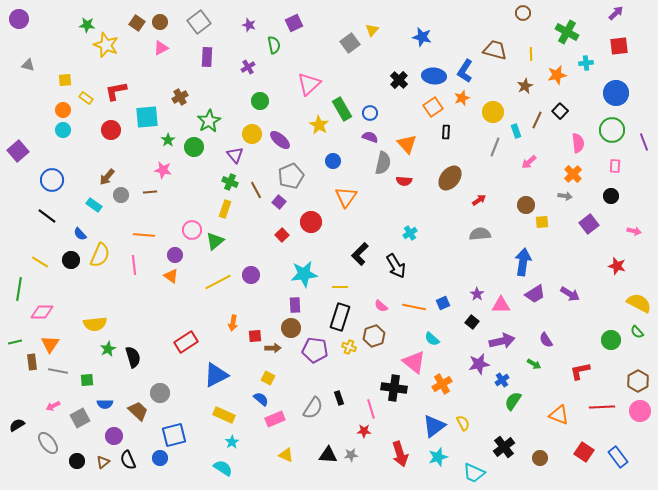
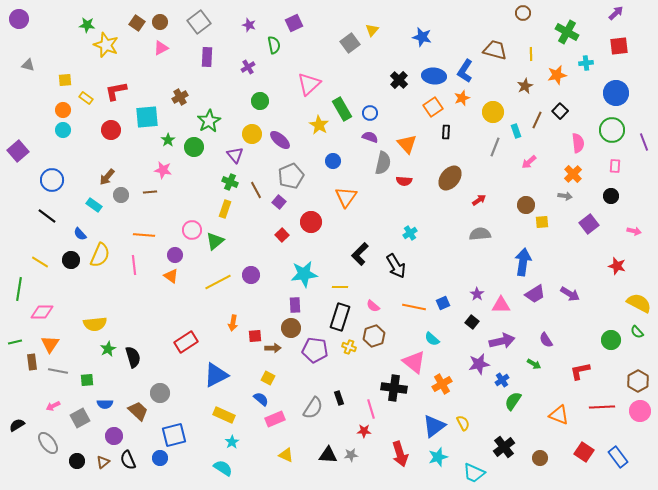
pink semicircle at (381, 306): moved 8 px left
